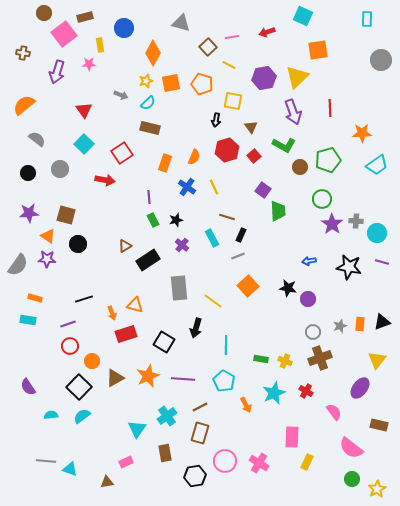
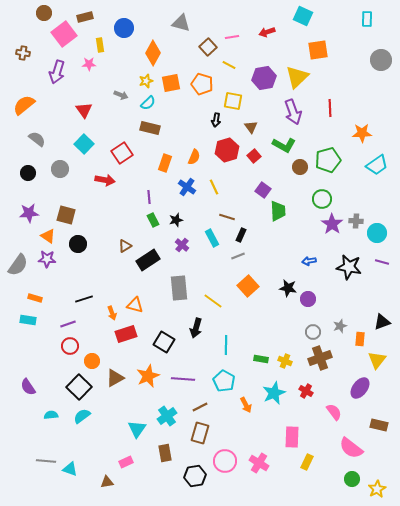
orange rectangle at (360, 324): moved 15 px down
